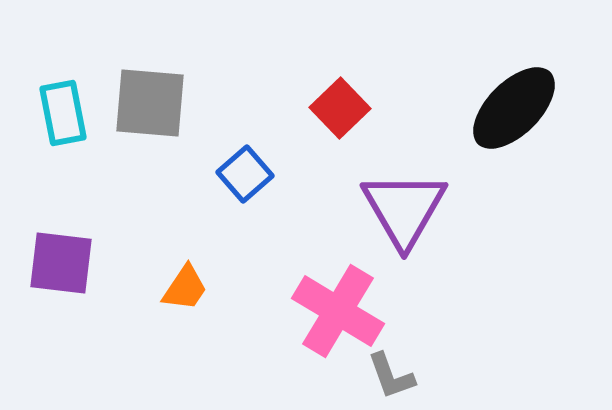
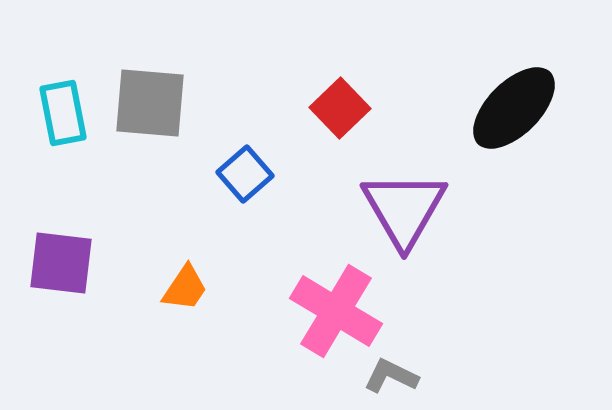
pink cross: moved 2 px left
gray L-shape: rotated 136 degrees clockwise
